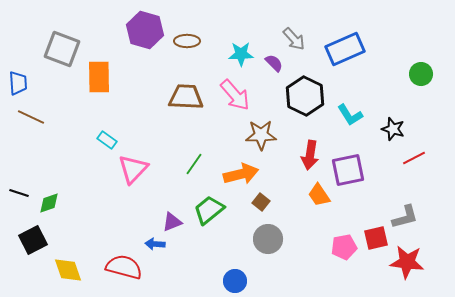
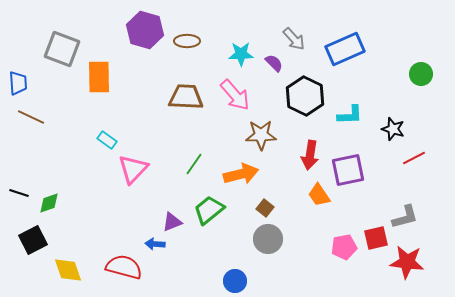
cyan L-shape: rotated 60 degrees counterclockwise
brown square: moved 4 px right, 6 px down
